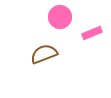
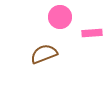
pink rectangle: rotated 18 degrees clockwise
